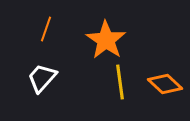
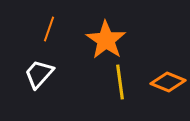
orange line: moved 3 px right
white trapezoid: moved 3 px left, 4 px up
orange diamond: moved 3 px right, 2 px up; rotated 20 degrees counterclockwise
